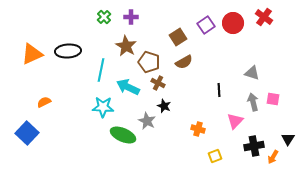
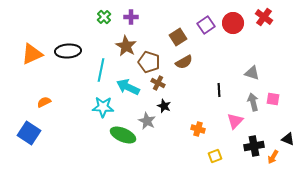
blue square: moved 2 px right; rotated 10 degrees counterclockwise
black triangle: rotated 40 degrees counterclockwise
